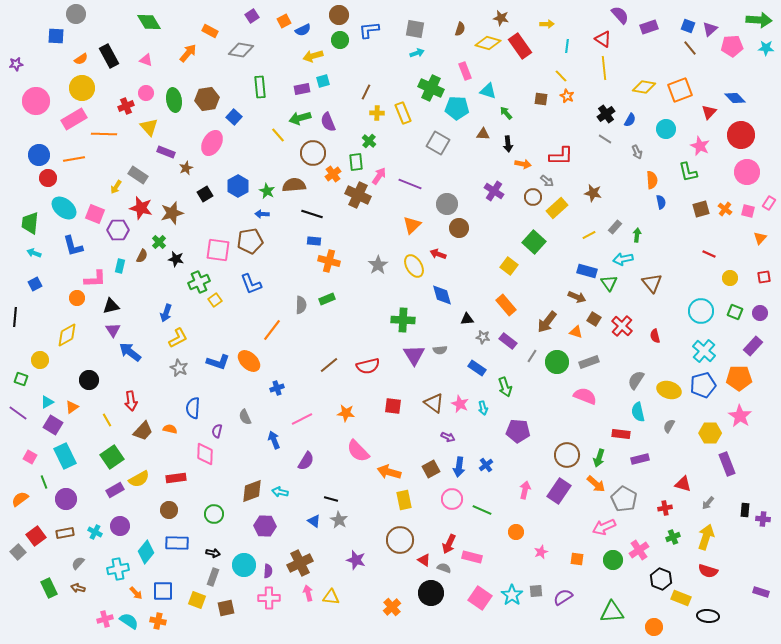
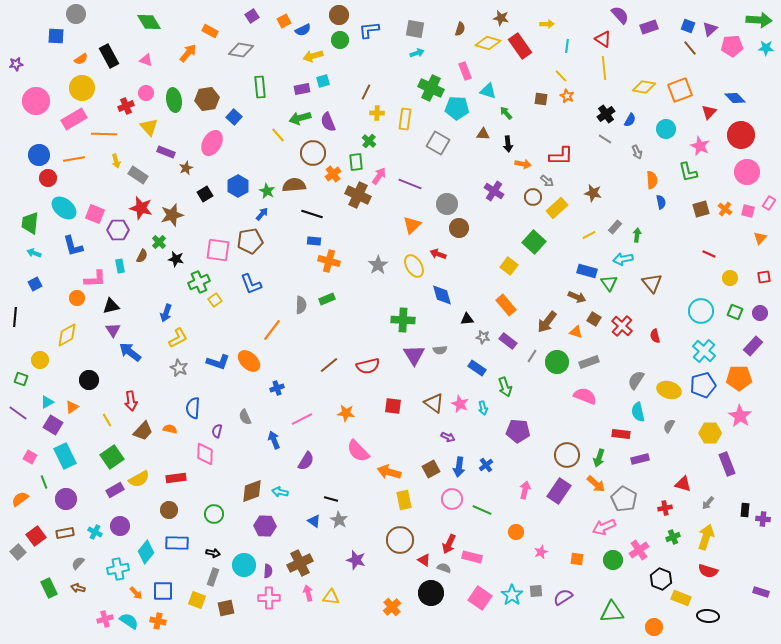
yellow rectangle at (403, 113): moved 2 px right, 6 px down; rotated 30 degrees clockwise
yellow arrow at (116, 187): moved 26 px up; rotated 48 degrees counterclockwise
brown star at (172, 213): moved 2 px down
blue arrow at (262, 214): rotated 128 degrees clockwise
cyan rectangle at (120, 266): rotated 24 degrees counterclockwise
